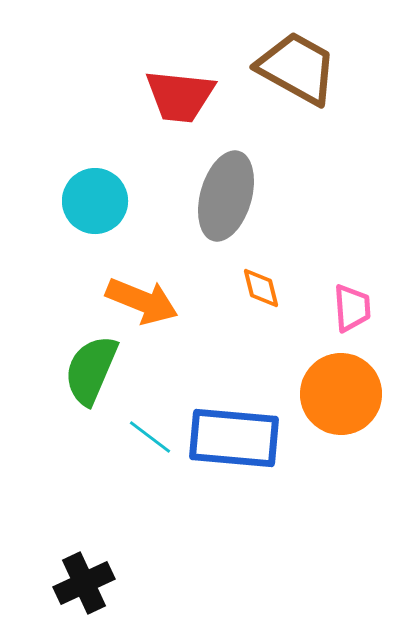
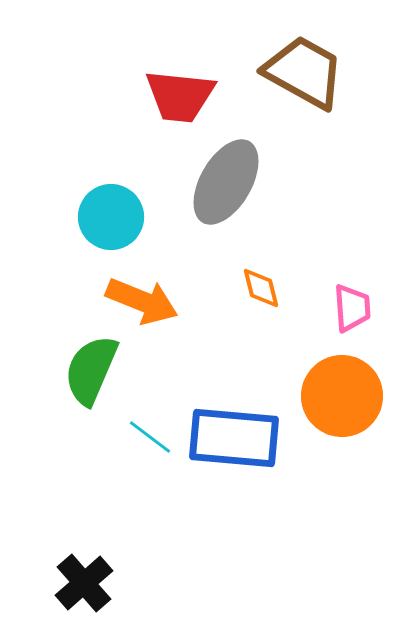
brown trapezoid: moved 7 px right, 4 px down
gray ellipse: moved 14 px up; rotated 14 degrees clockwise
cyan circle: moved 16 px right, 16 px down
orange circle: moved 1 px right, 2 px down
black cross: rotated 16 degrees counterclockwise
